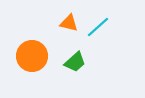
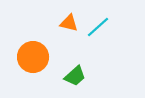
orange circle: moved 1 px right, 1 px down
green trapezoid: moved 14 px down
